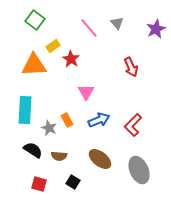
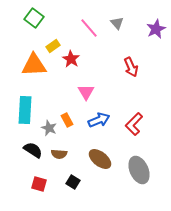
green square: moved 1 px left, 2 px up
red L-shape: moved 1 px right, 1 px up
brown semicircle: moved 2 px up
